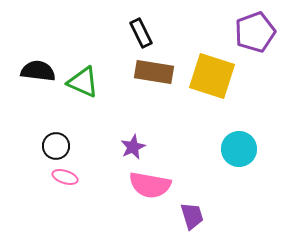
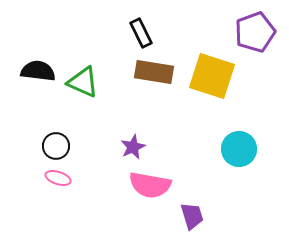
pink ellipse: moved 7 px left, 1 px down
